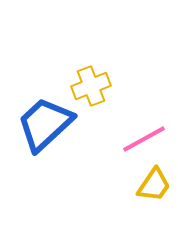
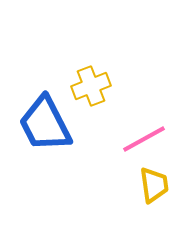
blue trapezoid: rotated 74 degrees counterclockwise
yellow trapezoid: rotated 42 degrees counterclockwise
